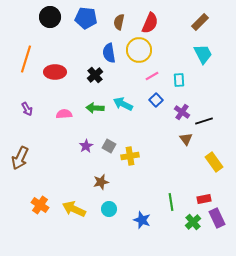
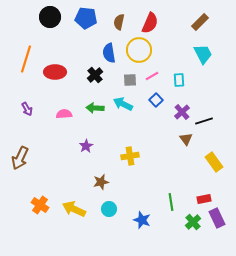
purple cross: rotated 14 degrees clockwise
gray square: moved 21 px right, 66 px up; rotated 32 degrees counterclockwise
